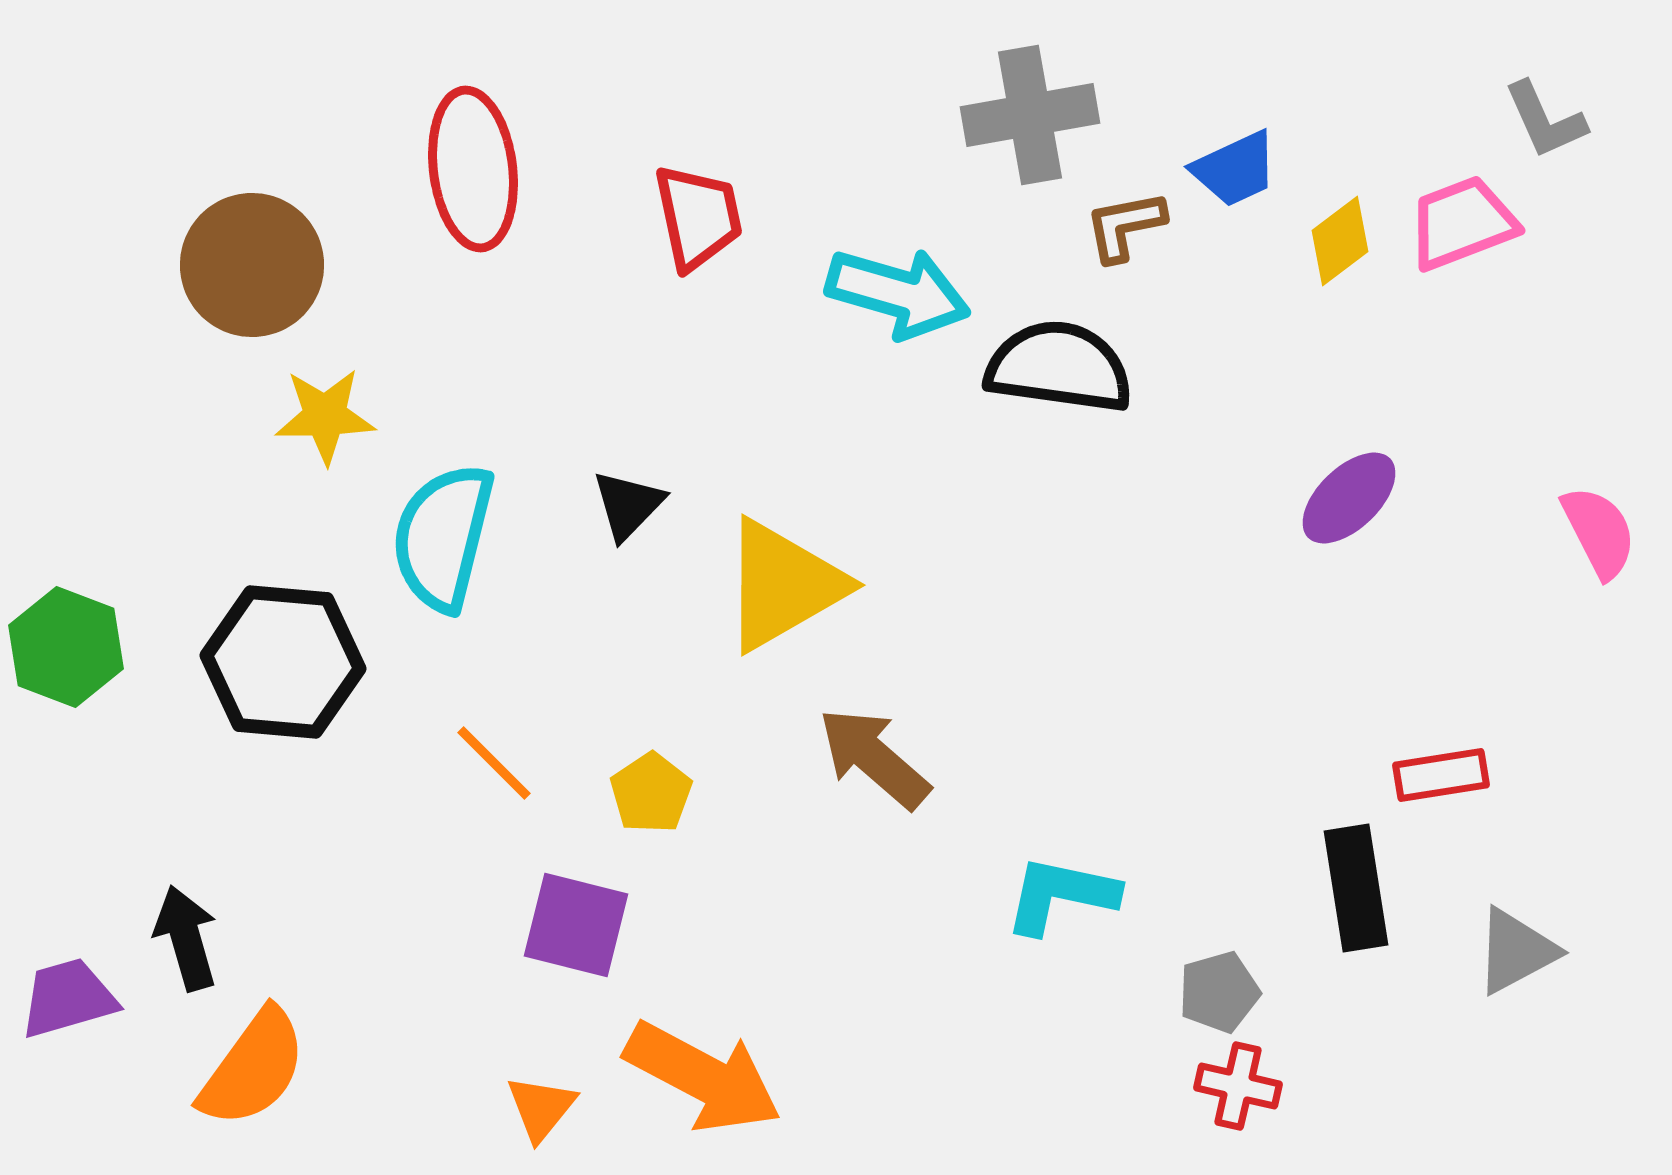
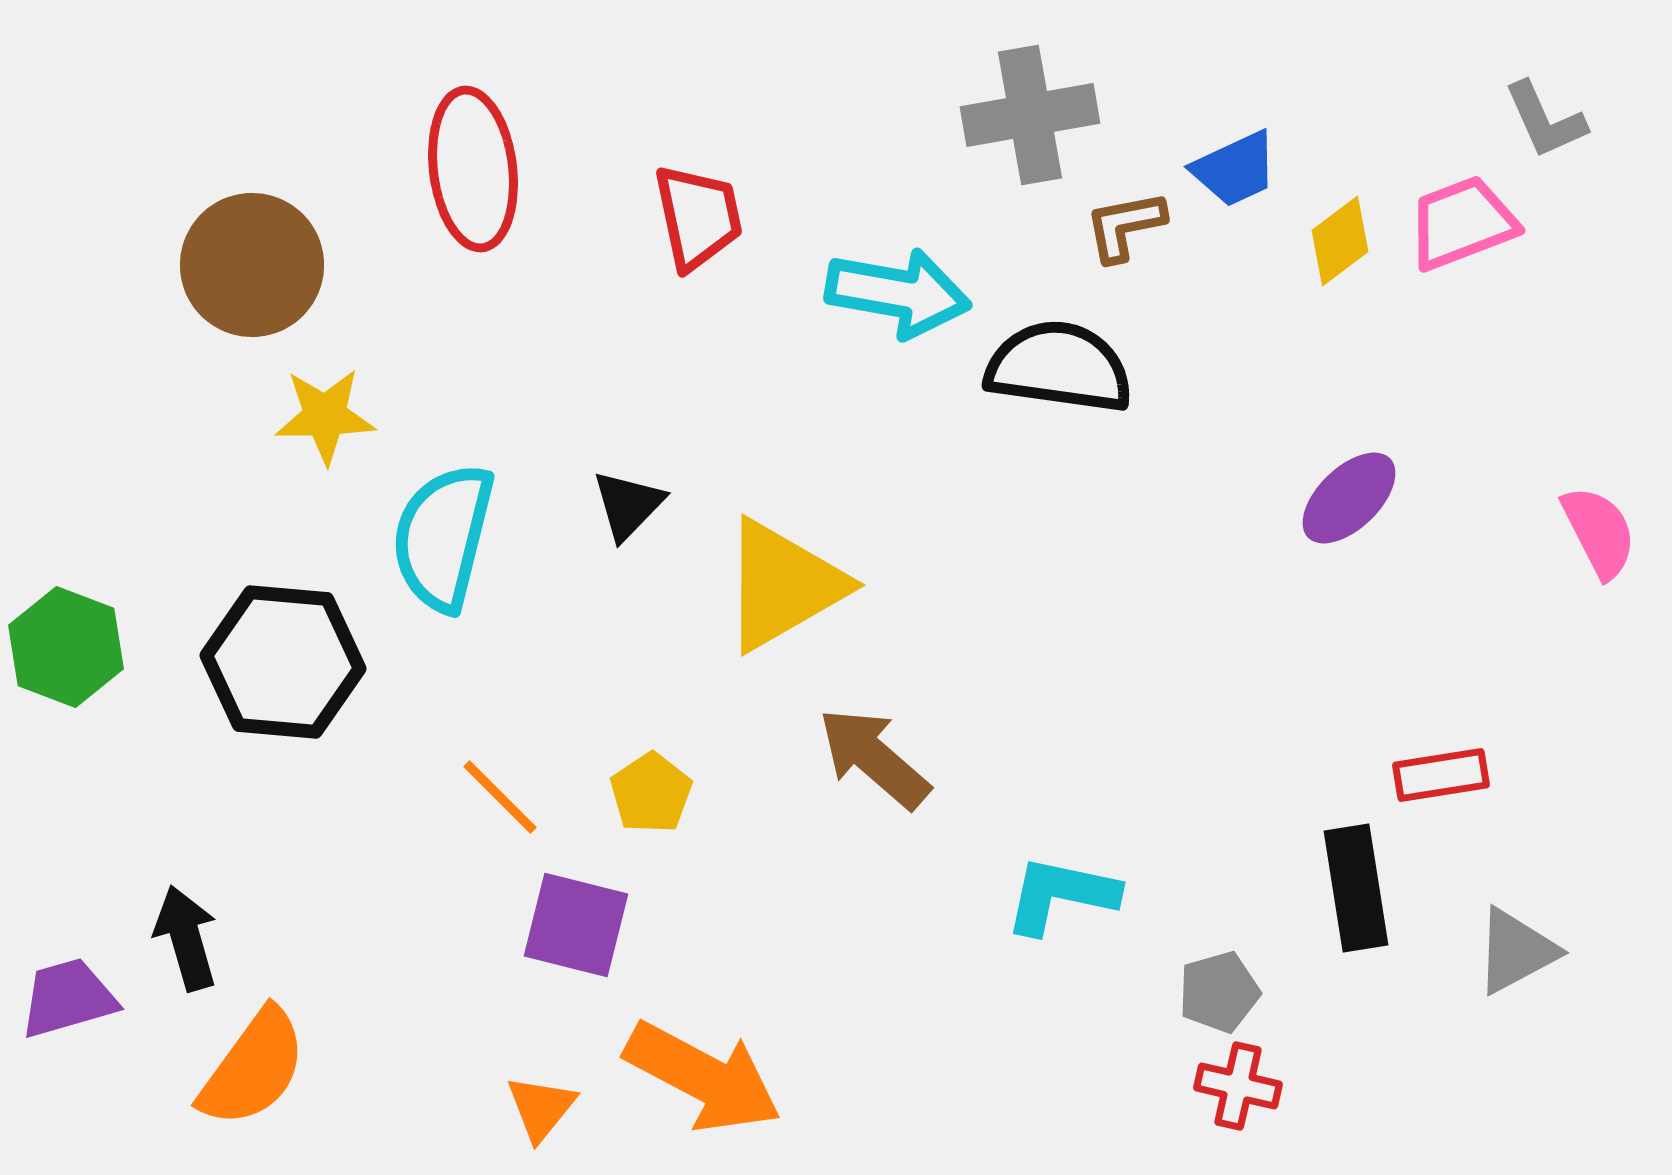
cyan arrow: rotated 6 degrees counterclockwise
orange line: moved 6 px right, 34 px down
